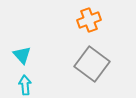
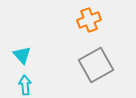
gray square: moved 4 px right, 1 px down; rotated 24 degrees clockwise
